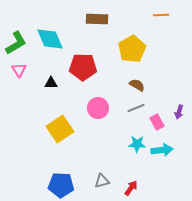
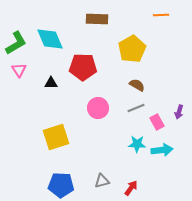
yellow square: moved 4 px left, 8 px down; rotated 16 degrees clockwise
